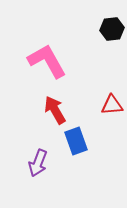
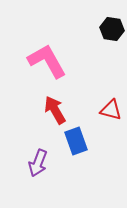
black hexagon: rotated 15 degrees clockwise
red triangle: moved 1 px left, 5 px down; rotated 20 degrees clockwise
